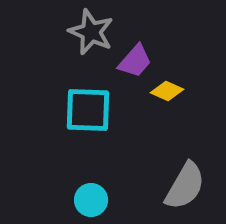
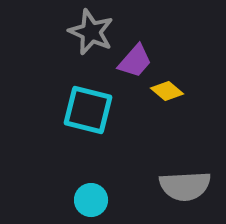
yellow diamond: rotated 16 degrees clockwise
cyan square: rotated 12 degrees clockwise
gray semicircle: rotated 57 degrees clockwise
